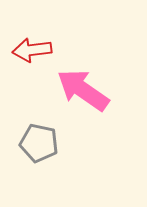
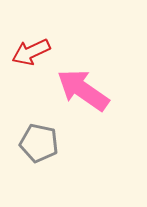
red arrow: moved 1 px left, 2 px down; rotated 18 degrees counterclockwise
